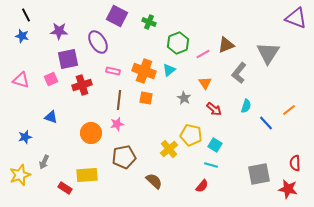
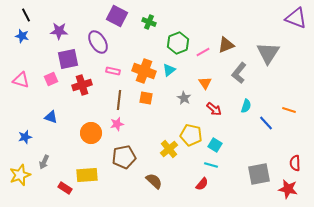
pink line at (203, 54): moved 2 px up
orange line at (289, 110): rotated 56 degrees clockwise
red semicircle at (202, 186): moved 2 px up
